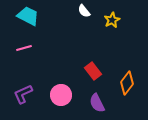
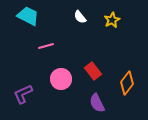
white semicircle: moved 4 px left, 6 px down
pink line: moved 22 px right, 2 px up
pink circle: moved 16 px up
